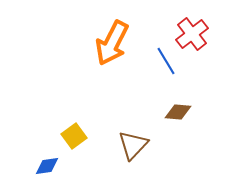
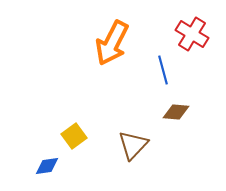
red cross: rotated 20 degrees counterclockwise
blue line: moved 3 px left, 9 px down; rotated 16 degrees clockwise
brown diamond: moved 2 px left
